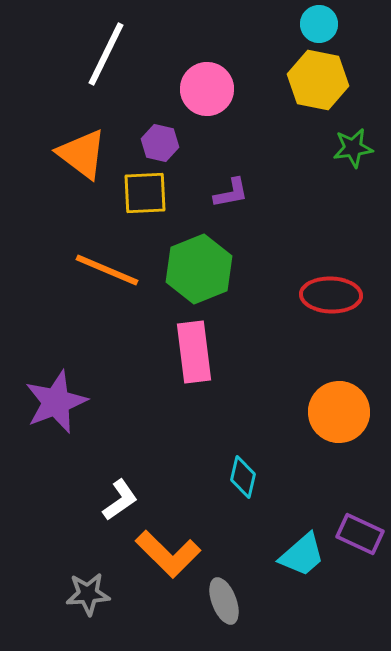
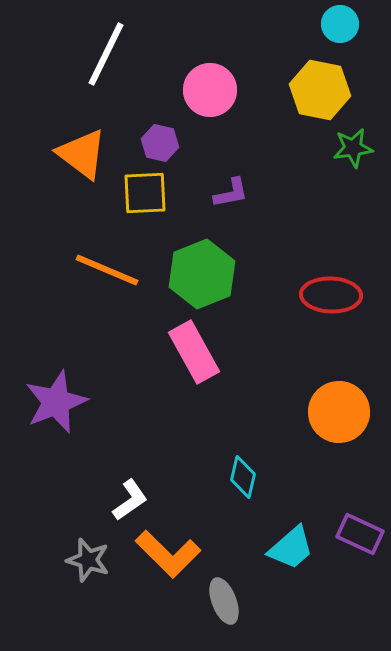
cyan circle: moved 21 px right
yellow hexagon: moved 2 px right, 10 px down
pink circle: moved 3 px right, 1 px down
green hexagon: moved 3 px right, 5 px down
pink rectangle: rotated 22 degrees counterclockwise
white L-shape: moved 10 px right
cyan trapezoid: moved 11 px left, 7 px up
gray star: moved 34 px up; rotated 21 degrees clockwise
